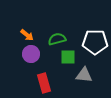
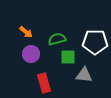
orange arrow: moved 1 px left, 3 px up
